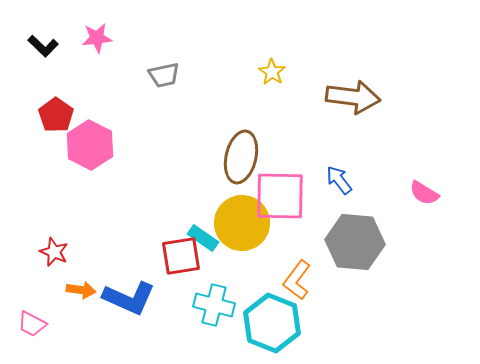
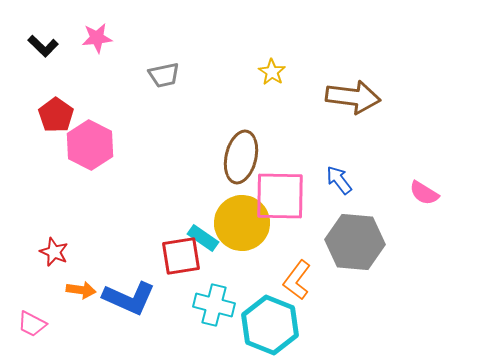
cyan hexagon: moved 2 px left, 2 px down
